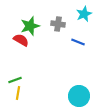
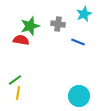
red semicircle: rotated 21 degrees counterclockwise
green line: rotated 16 degrees counterclockwise
